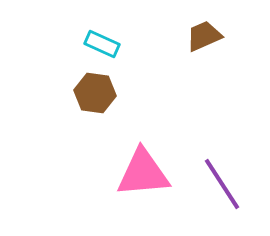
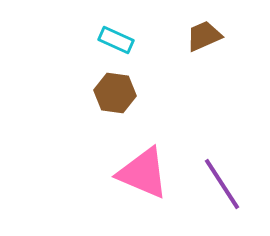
cyan rectangle: moved 14 px right, 4 px up
brown hexagon: moved 20 px right
pink triangle: rotated 28 degrees clockwise
